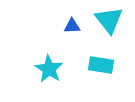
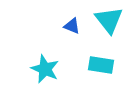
blue triangle: rotated 24 degrees clockwise
cyan star: moved 4 px left; rotated 8 degrees counterclockwise
